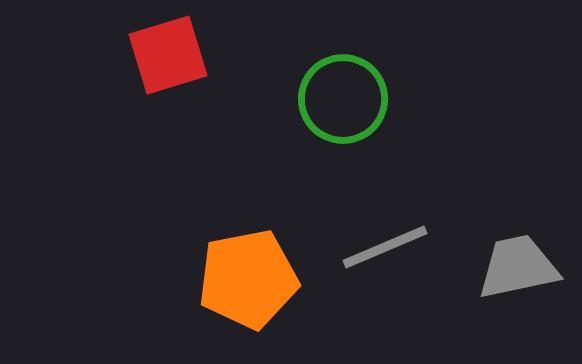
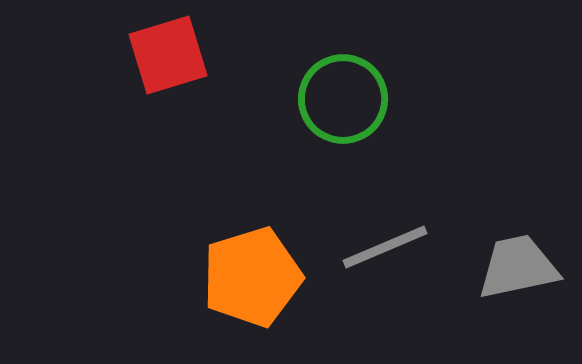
orange pentagon: moved 4 px right, 2 px up; rotated 6 degrees counterclockwise
